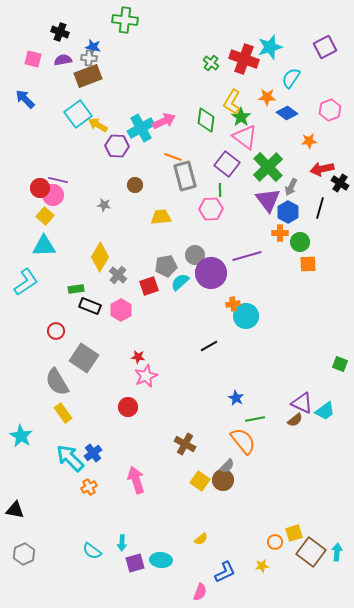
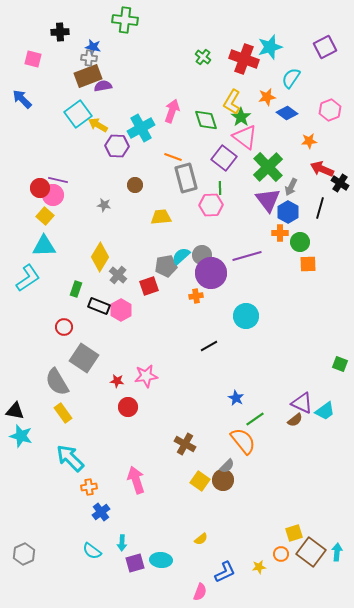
black cross at (60, 32): rotated 24 degrees counterclockwise
purple semicircle at (63, 60): moved 40 px right, 26 px down
green cross at (211, 63): moved 8 px left, 6 px up
orange star at (267, 97): rotated 12 degrees counterclockwise
blue arrow at (25, 99): moved 3 px left
green diamond at (206, 120): rotated 25 degrees counterclockwise
pink arrow at (164, 121): moved 8 px right, 10 px up; rotated 45 degrees counterclockwise
purple square at (227, 164): moved 3 px left, 6 px up
red arrow at (322, 169): rotated 35 degrees clockwise
gray rectangle at (185, 176): moved 1 px right, 2 px down
green line at (220, 190): moved 2 px up
pink hexagon at (211, 209): moved 4 px up
gray circle at (195, 255): moved 7 px right
cyan L-shape at (26, 282): moved 2 px right, 4 px up
cyan semicircle at (180, 282): moved 1 px right, 26 px up
green rectangle at (76, 289): rotated 63 degrees counterclockwise
orange cross at (233, 304): moved 37 px left, 8 px up
black rectangle at (90, 306): moved 9 px right
red circle at (56, 331): moved 8 px right, 4 px up
red star at (138, 357): moved 21 px left, 24 px down
pink star at (146, 376): rotated 15 degrees clockwise
green line at (255, 419): rotated 24 degrees counterclockwise
cyan star at (21, 436): rotated 15 degrees counterclockwise
blue cross at (93, 453): moved 8 px right, 59 px down
orange cross at (89, 487): rotated 21 degrees clockwise
black triangle at (15, 510): moved 99 px up
orange circle at (275, 542): moved 6 px right, 12 px down
yellow star at (262, 566): moved 3 px left, 1 px down
